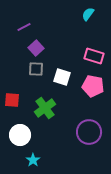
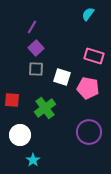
purple line: moved 8 px right; rotated 32 degrees counterclockwise
pink pentagon: moved 5 px left, 2 px down
